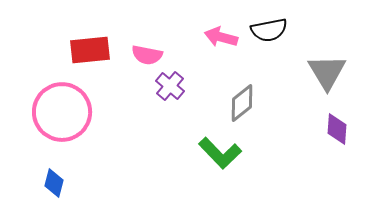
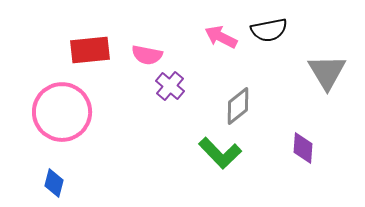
pink arrow: rotated 12 degrees clockwise
gray diamond: moved 4 px left, 3 px down
purple diamond: moved 34 px left, 19 px down
